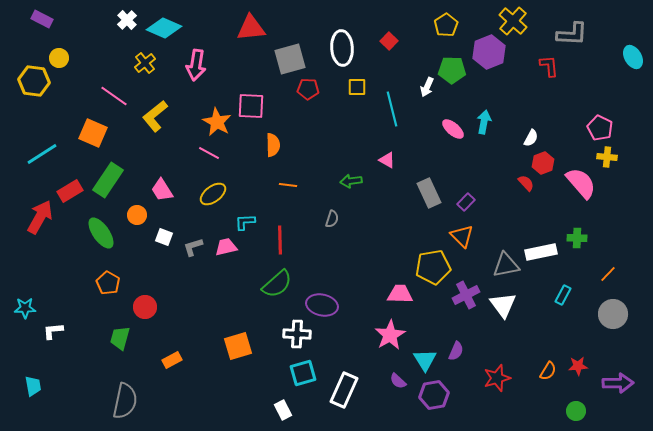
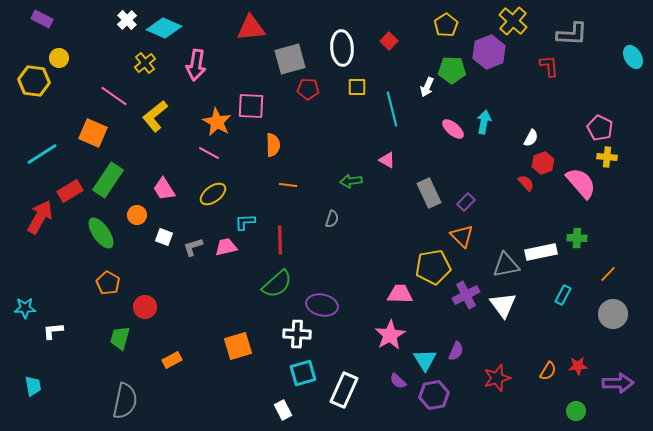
pink trapezoid at (162, 190): moved 2 px right, 1 px up
